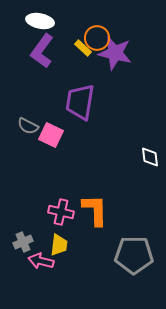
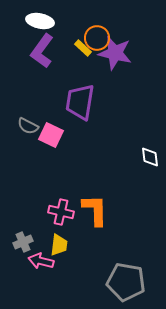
gray pentagon: moved 8 px left, 27 px down; rotated 9 degrees clockwise
